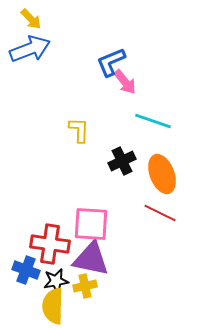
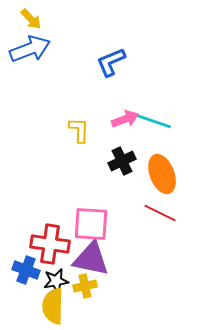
pink arrow: moved 37 px down; rotated 72 degrees counterclockwise
